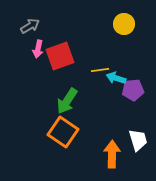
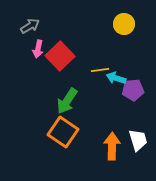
red square: rotated 24 degrees counterclockwise
orange arrow: moved 8 px up
